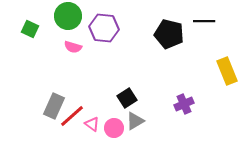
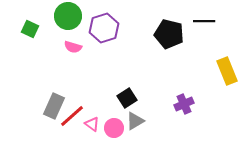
purple hexagon: rotated 24 degrees counterclockwise
